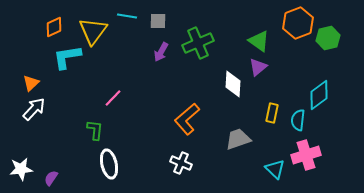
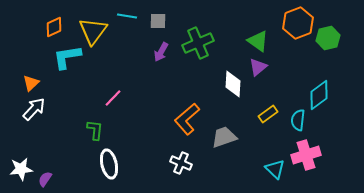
green triangle: moved 1 px left
yellow rectangle: moved 4 px left, 1 px down; rotated 42 degrees clockwise
gray trapezoid: moved 14 px left, 2 px up
purple semicircle: moved 6 px left, 1 px down
